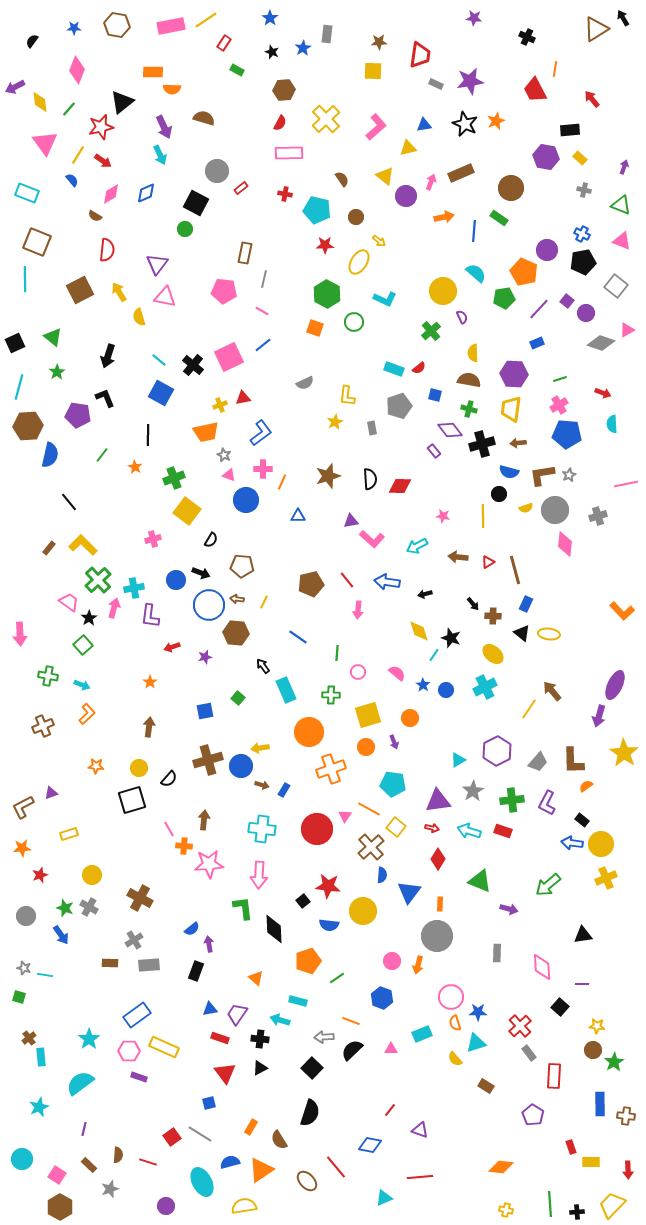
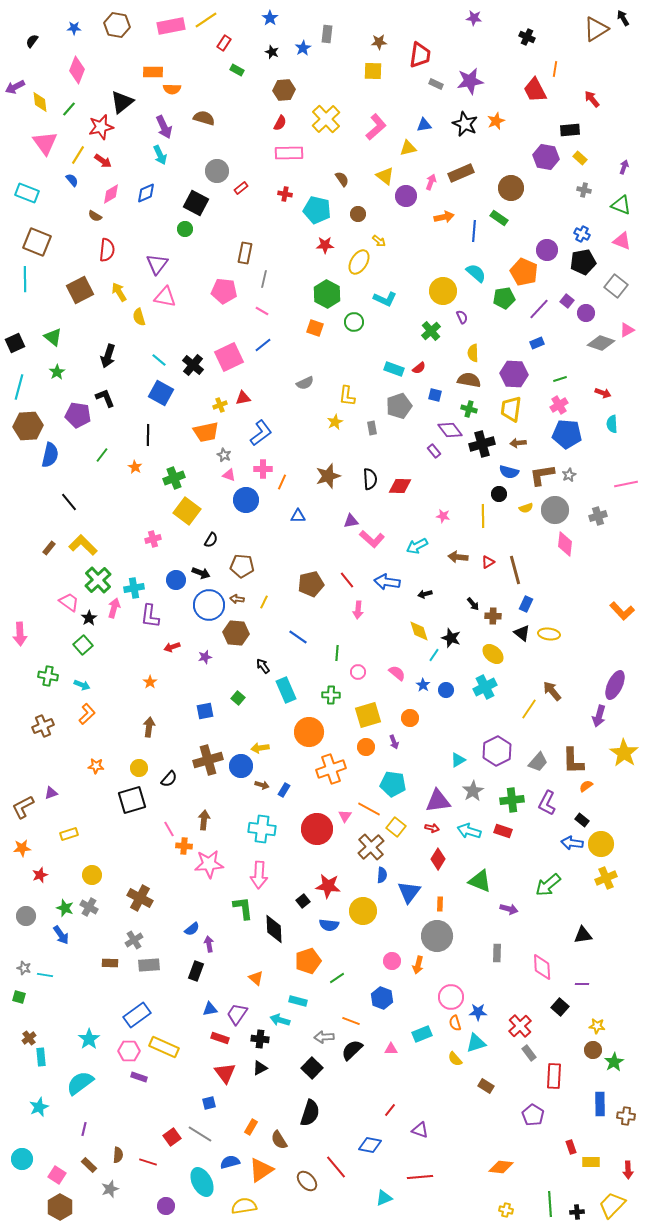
brown circle at (356, 217): moved 2 px right, 3 px up
